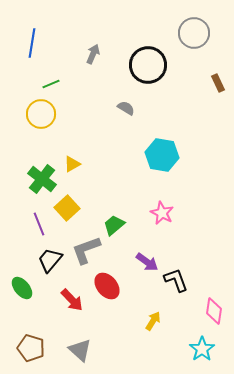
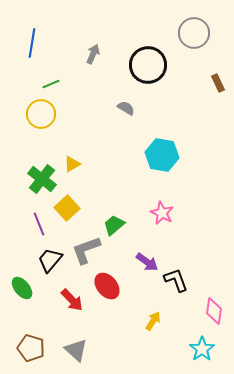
gray triangle: moved 4 px left
